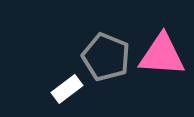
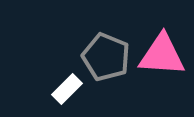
white rectangle: rotated 8 degrees counterclockwise
